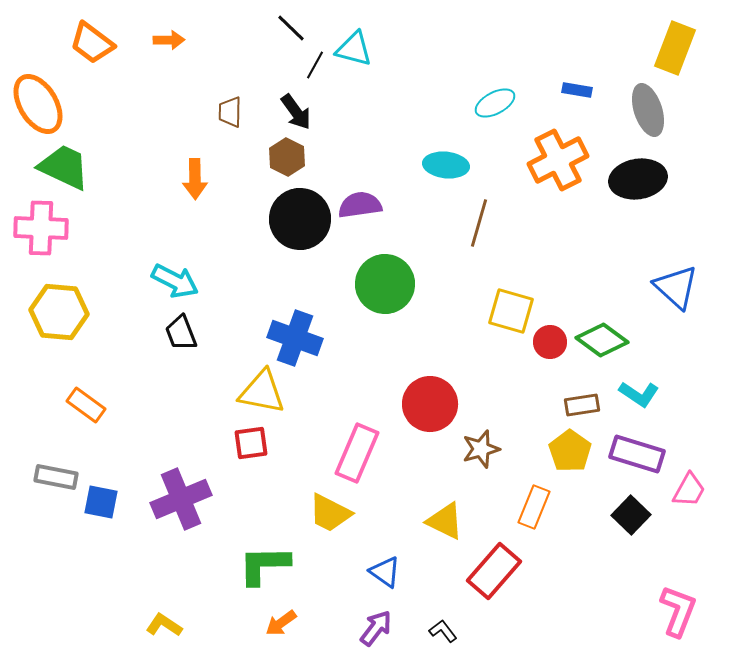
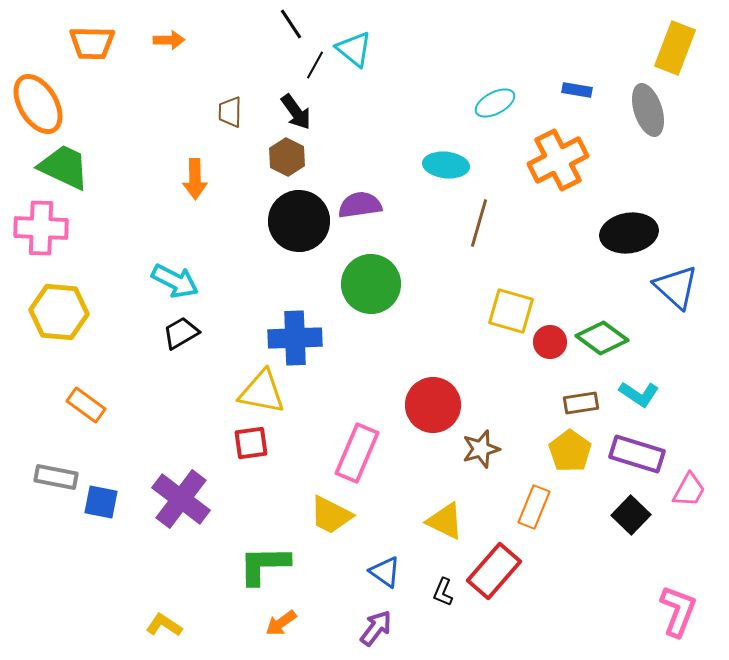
black line at (291, 28): moved 4 px up; rotated 12 degrees clockwise
orange trapezoid at (92, 43): rotated 36 degrees counterclockwise
cyan triangle at (354, 49): rotated 24 degrees clockwise
black ellipse at (638, 179): moved 9 px left, 54 px down
black circle at (300, 219): moved 1 px left, 2 px down
green circle at (385, 284): moved 14 px left
black trapezoid at (181, 333): rotated 81 degrees clockwise
blue cross at (295, 338): rotated 22 degrees counterclockwise
green diamond at (602, 340): moved 2 px up
red circle at (430, 404): moved 3 px right, 1 px down
brown rectangle at (582, 405): moved 1 px left, 2 px up
purple cross at (181, 499): rotated 30 degrees counterclockwise
yellow trapezoid at (330, 513): moved 1 px right, 2 px down
black L-shape at (443, 631): moved 39 px up; rotated 120 degrees counterclockwise
